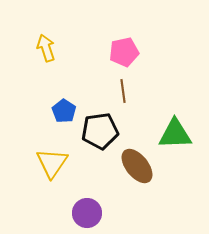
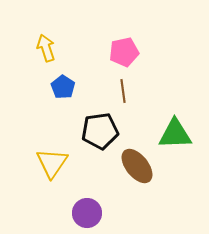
blue pentagon: moved 1 px left, 24 px up
